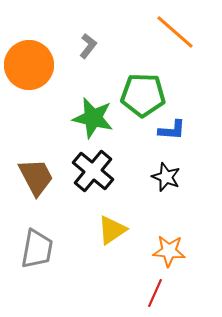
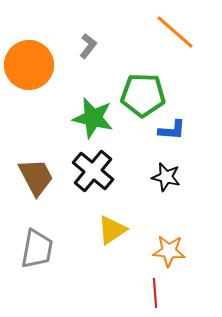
black star: rotated 8 degrees counterclockwise
red line: rotated 28 degrees counterclockwise
